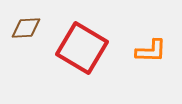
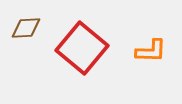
red square: rotated 9 degrees clockwise
